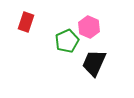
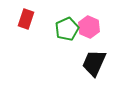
red rectangle: moved 3 px up
green pentagon: moved 12 px up
